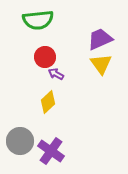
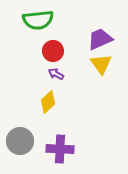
red circle: moved 8 px right, 6 px up
purple cross: moved 9 px right, 2 px up; rotated 32 degrees counterclockwise
